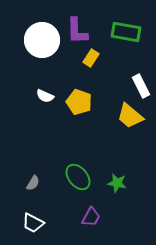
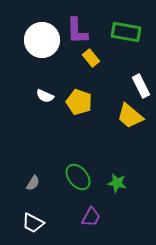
yellow rectangle: rotated 72 degrees counterclockwise
